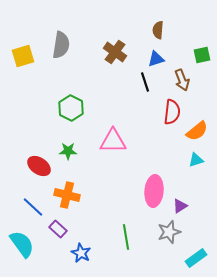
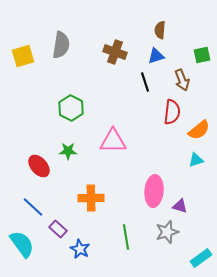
brown semicircle: moved 2 px right
brown cross: rotated 15 degrees counterclockwise
blue triangle: moved 3 px up
orange semicircle: moved 2 px right, 1 px up
red ellipse: rotated 15 degrees clockwise
orange cross: moved 24 px right, 3 px down; rotated 15 degrees counterclockwise
purple triangle: rotated 49 degrees clockwise
gray star: moved 2 px left
blue star: moved 1 px left, 4 px up
cyan rectangle: moved 5 px right
